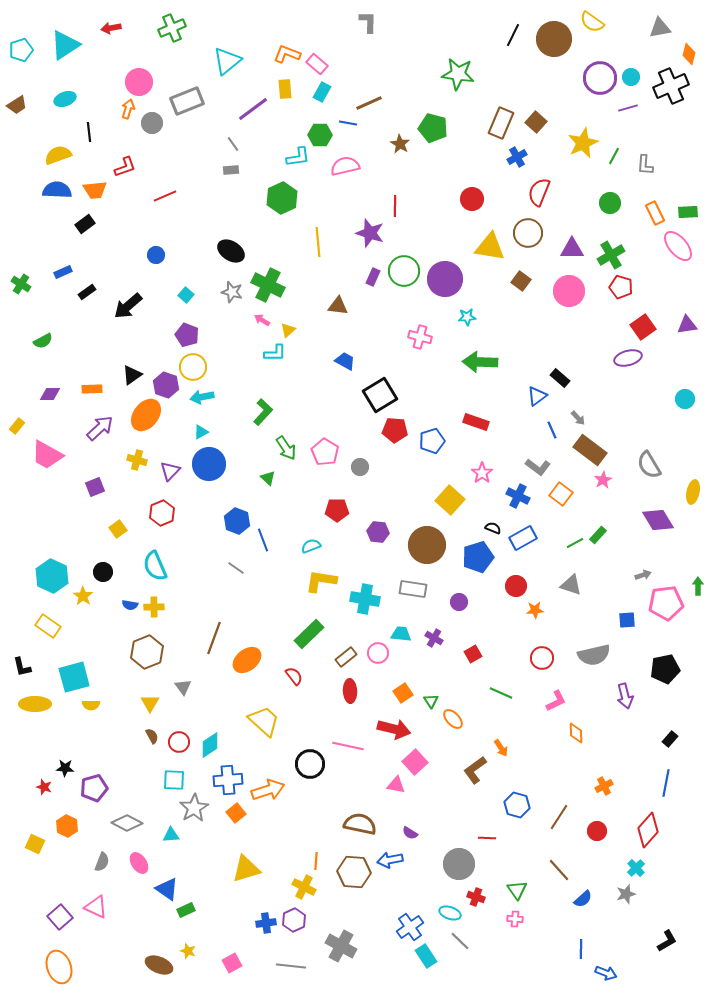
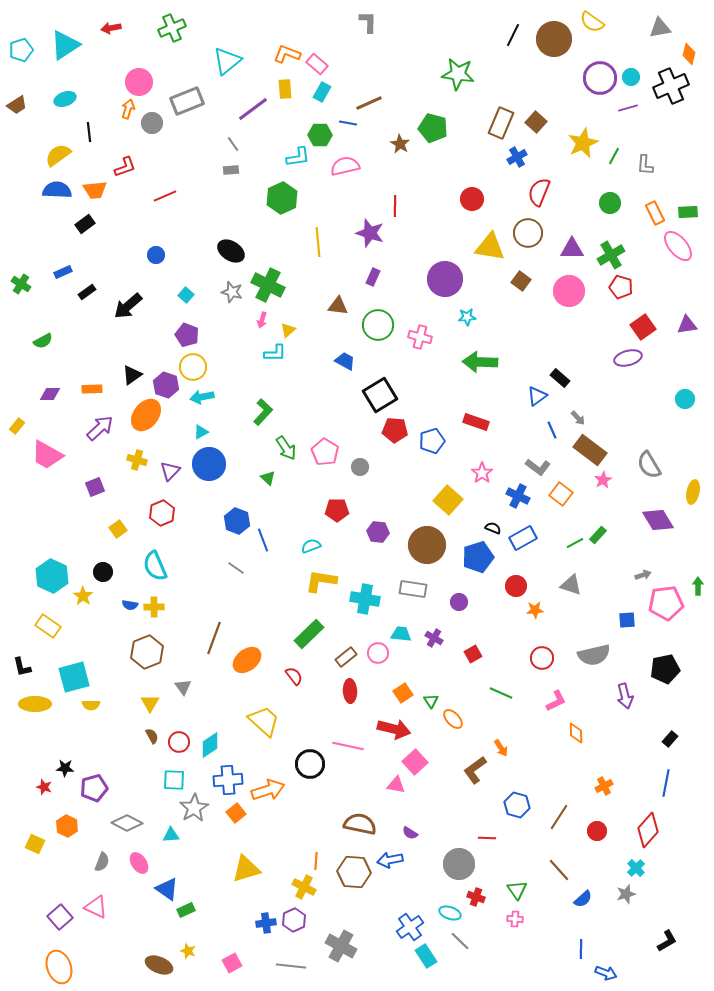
yellow semicircle at (58, 155): rotated 16 degrees counterclockwise
green circle at (404, 271): moved 26 px left, 54 px down
pink arrow at (262, 320): rotated 105 degrees counterclockwise
yellow square at (450, 500): moved 2 px left
